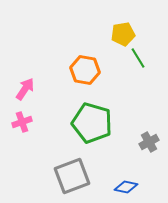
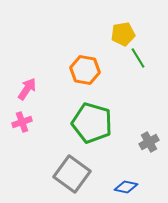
pink arrow: moved 2 px right
gray square: moved 2 px up; rotated 33 degrees counterclockwise
